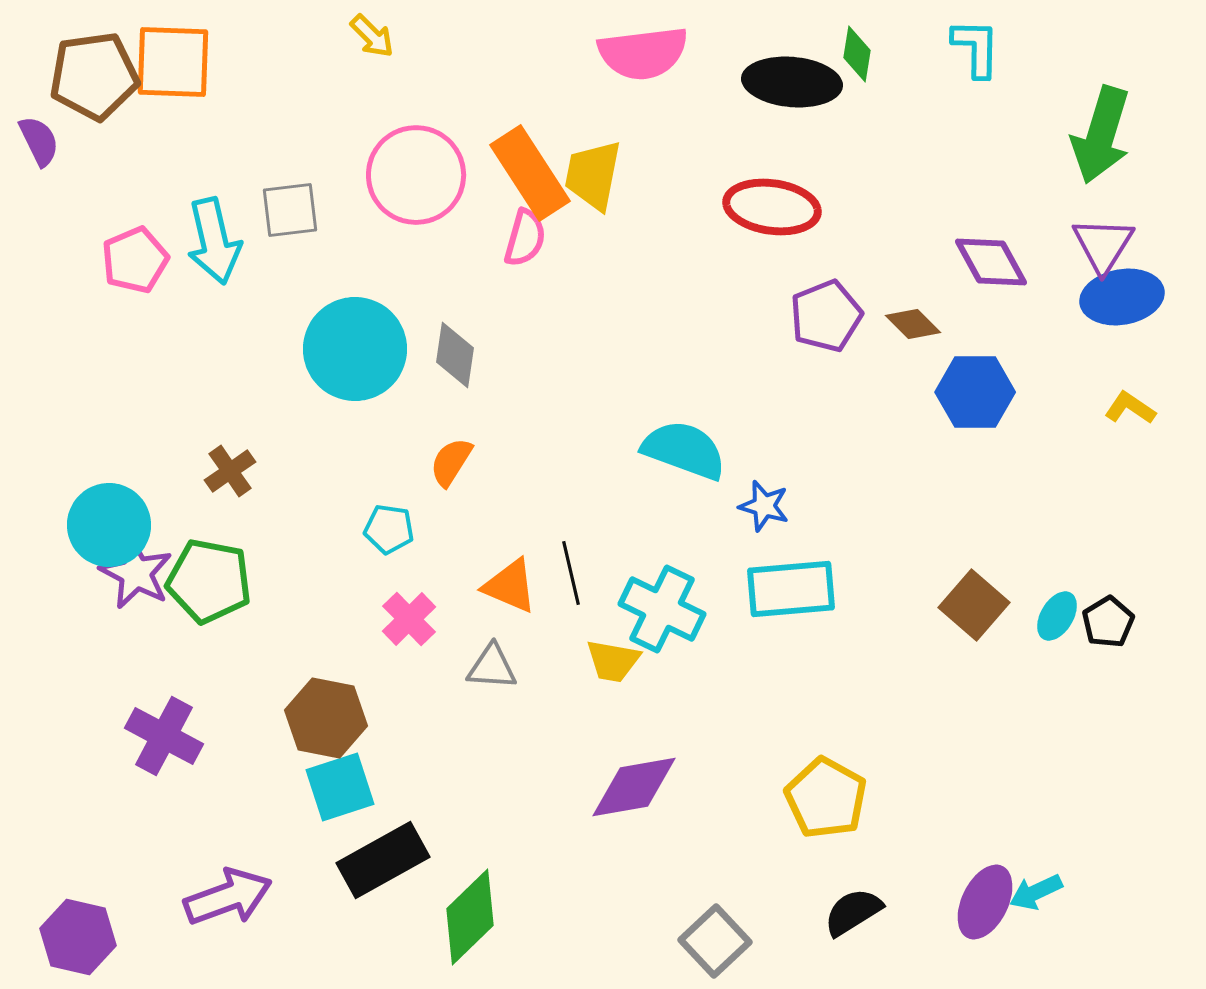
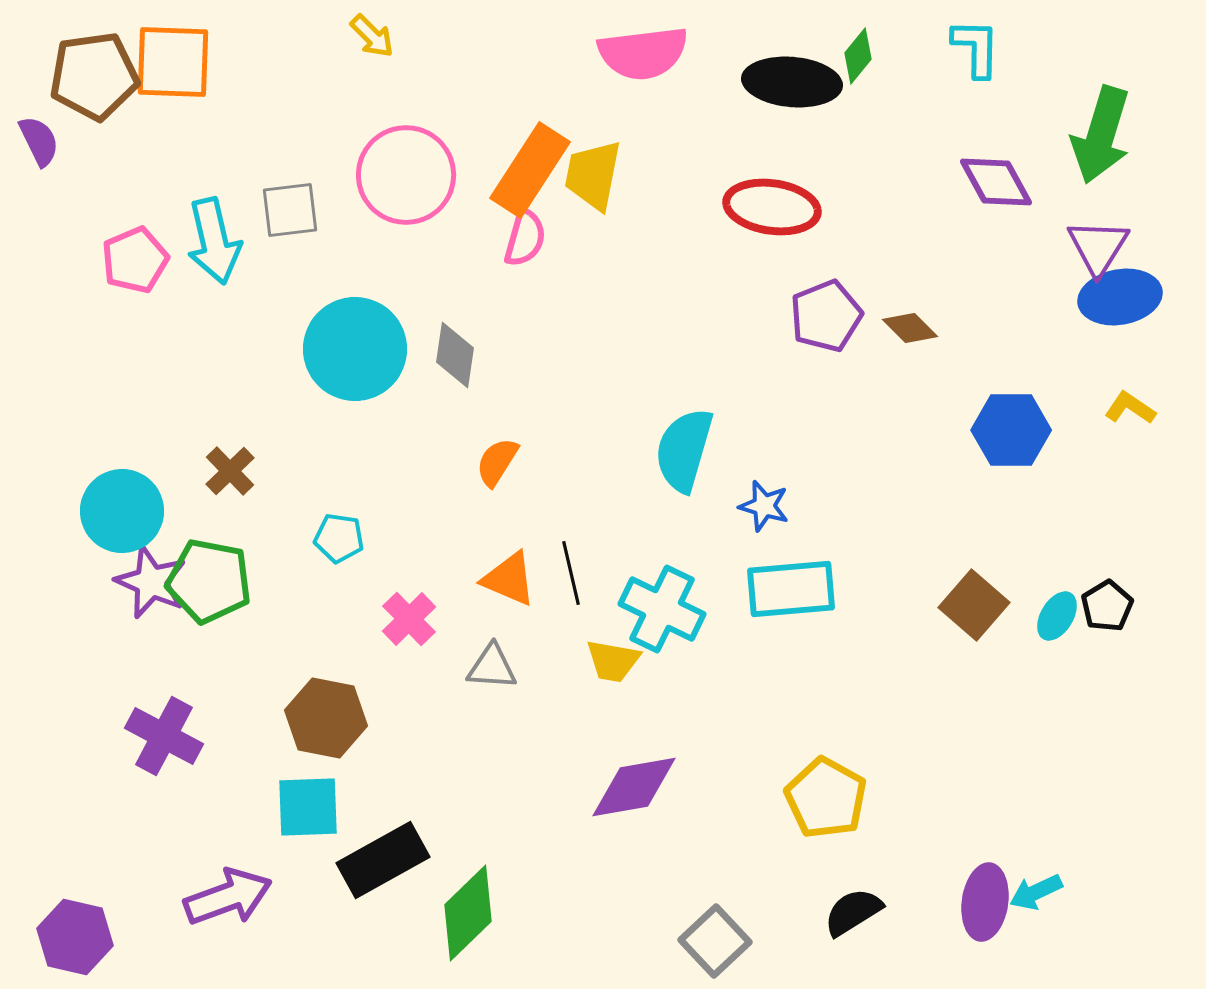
green diamond at (857, 54): moved 1 px right, 2 px down; rotated 30 degrees clockwise
orange rectangle at (530, 173): moved 3 px up; rotated 66 degrees clockwise
pink circle at (416, 175): moved 10 px left
purple triangle at (1103, 245): moved 5 px left, 2 px down
purple diamond at (991, 262): moved 5 px right, 80 px up
blue ellipse at (1122, 297): moved 2 px left
brown diamond at (913, 324): moved 3 px left, 4 px down
blue hexagon at (975, 392): moved 36 px right, 38 px down
cyan semicircle at (684, 450): rotated 94 degrees counterclockwise
orange semicircle at (451, 462): moved 46 px right
brown cross at (230, 471): rotated 9 degrees counterclockwise
cyan circle at (109, 525): moved 13 px right, 14 px up
cyan pentagon at (389, 529): moved 50 px left, 9 px down
purple star at (136, 573): moved 15 px right, 9 px down; rotated 4 degrees counterclockwise
orange triangle at (510, 586): moved 1 px left, 7 px up
black pentagon at (1108, 622): moved 1 px left, 16 px up
cyan square at (340, 787): moved 32 px left, 20 px down; rotated 16 degrees clockwise
purple ellipse at (985, 902): rotated 18 degrees counterclockwise
green diamond at (470, 917): moved 2 px left, 4 px up
purple hexagon at (78, 937): moved 3 px left
